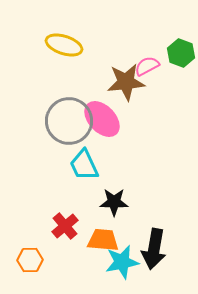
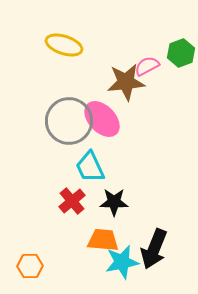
green hexagon: rotated 20 degrees clockwise
cyan trapezoid: moved 6 px right, 2 px down
red cross: moved 7 px right, 25 px up
black arrow: rotated 12 degrees clockwise
orange hexagon: moved 6 px down
